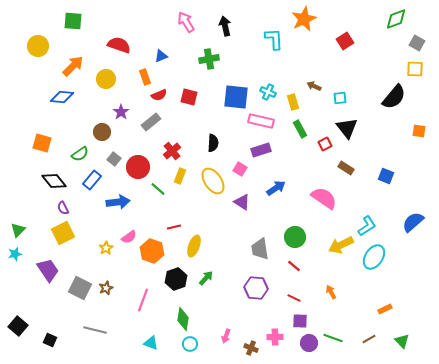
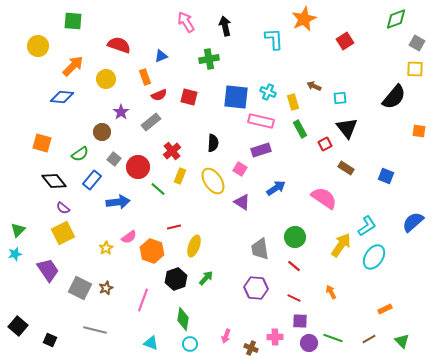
purple semicircle at (63, 208): rotated 24 degrees counterclockwise
yellow arrow at (341, 245): rotated 150 degrees clockwise
